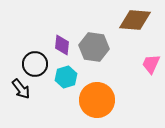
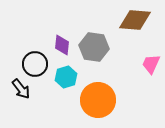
orange circle: moved 1 px right
